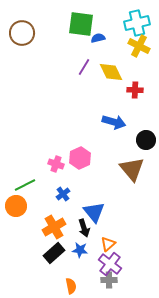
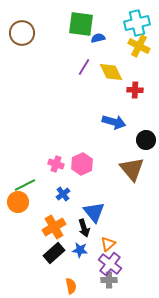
pink hexagon: moved 2 px right, 6 px down
orange circle: moved 2 px right, 4 px up
